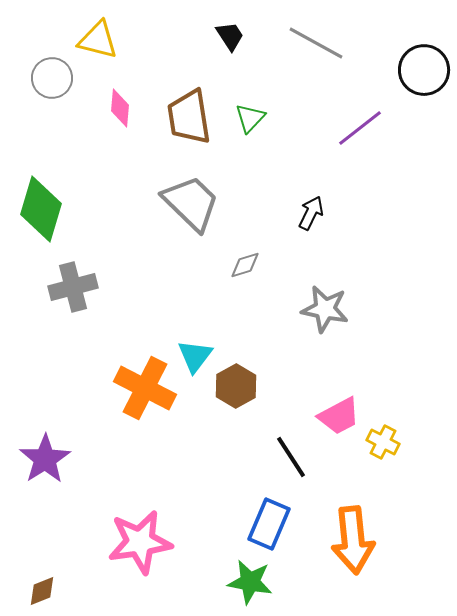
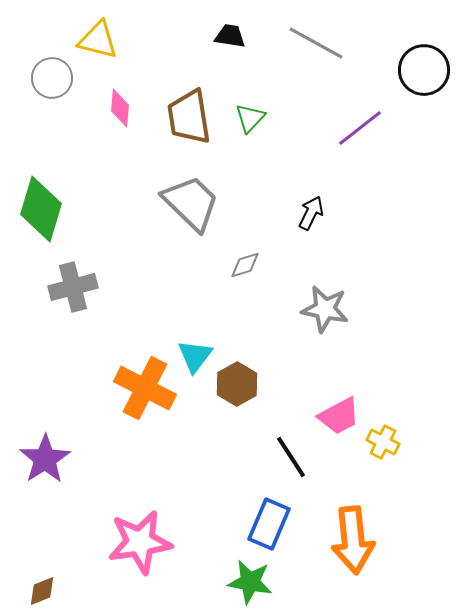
black trapezoid: rotated 48 degrees counterclockwise
brown hexagon: moved 1 px right, 2 px up
